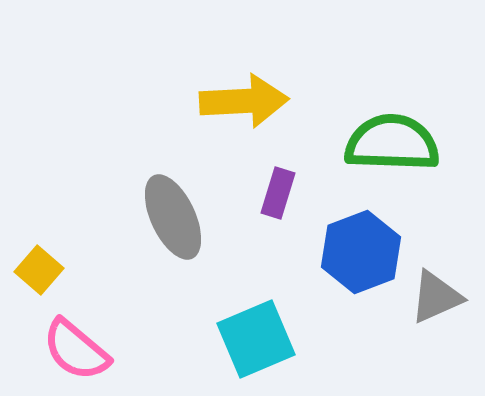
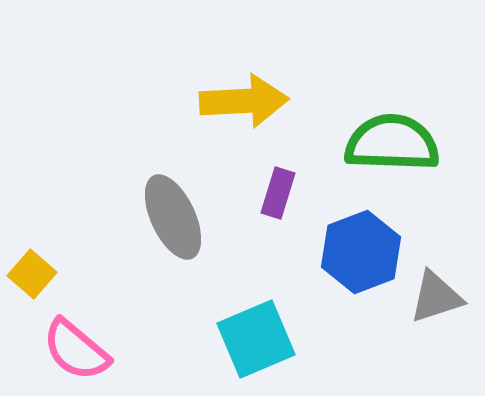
yellow square: moved 7 px left, 4 px down
gray triangle: rotated 6 degrees clockwise
